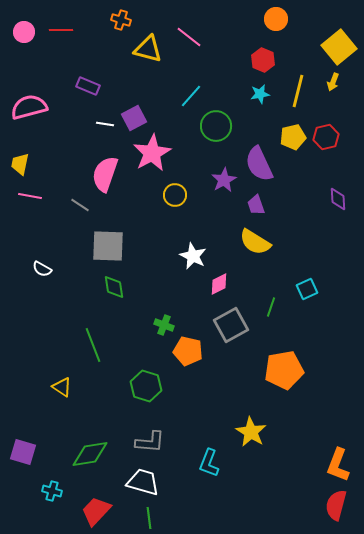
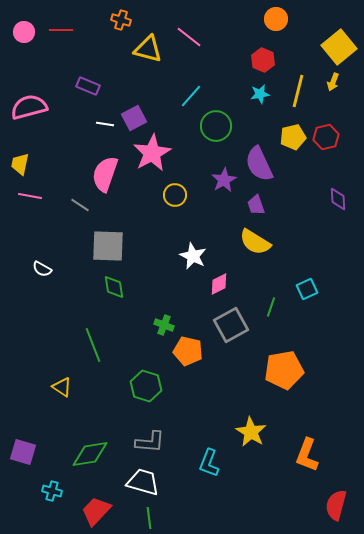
orange L-shape at (338, 465): moved 31 px left, 10 px up
